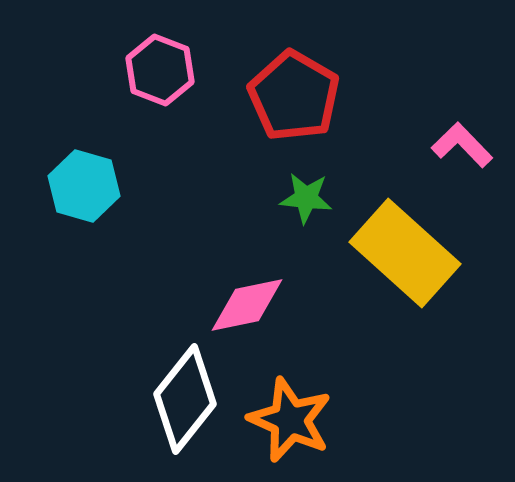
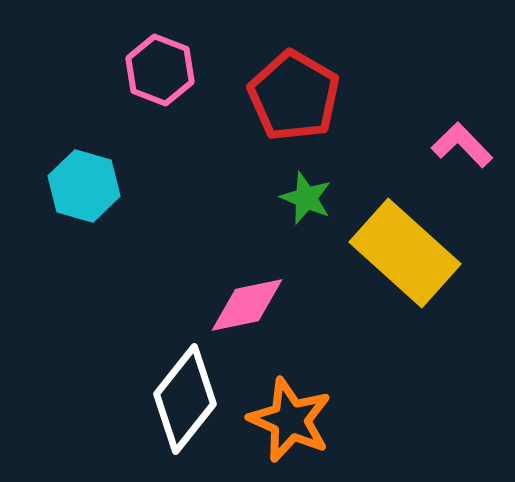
green star: rotated 16 degrees clockwise
